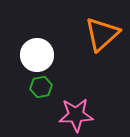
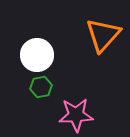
orange triangle: moved 1 px right, 1 px down; rotated 6 degrees counterclockwise
